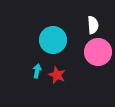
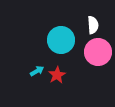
cyan circle: moved 8 px right
cyan arrow: rotated 48 degrees clockwise
red star: rotated 18 degrees clockwise
